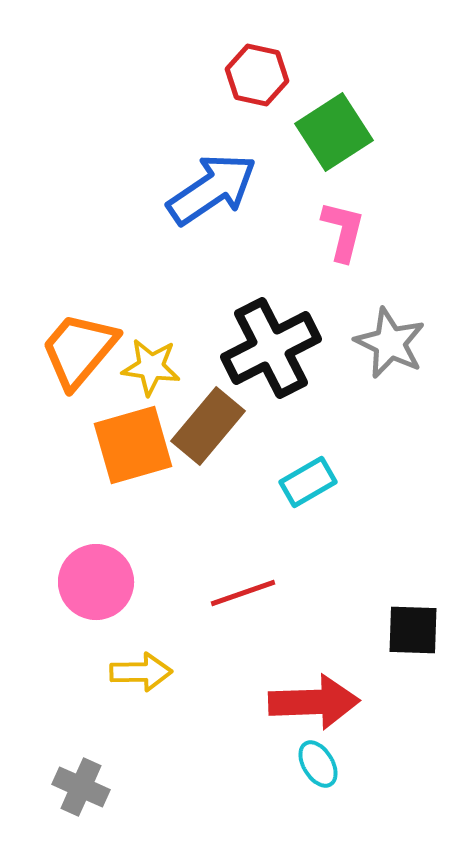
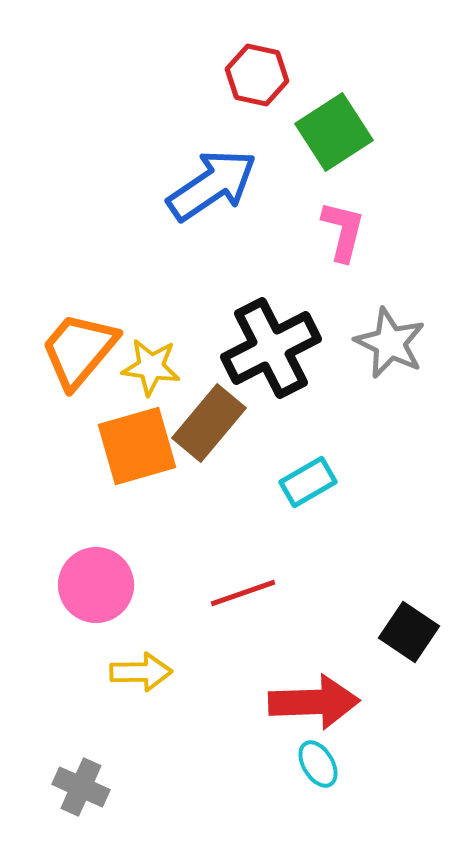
blue arrow: moved 4 px up
brown rectangle: moved 1 px right, 3 px up
orange square: moved 4 px right, 1 px down
pink circle: moved 3 px down
black square: moved 4 px left, 2 px down; rotated 32 degrees clockwise
